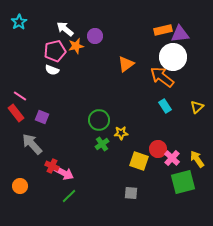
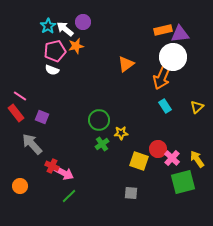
cyan star: moved 29 px right, 4 px down
purple circle: moved 12 px left, 14 px up
orange arrow: rotated 105 degrees counterclockwise
